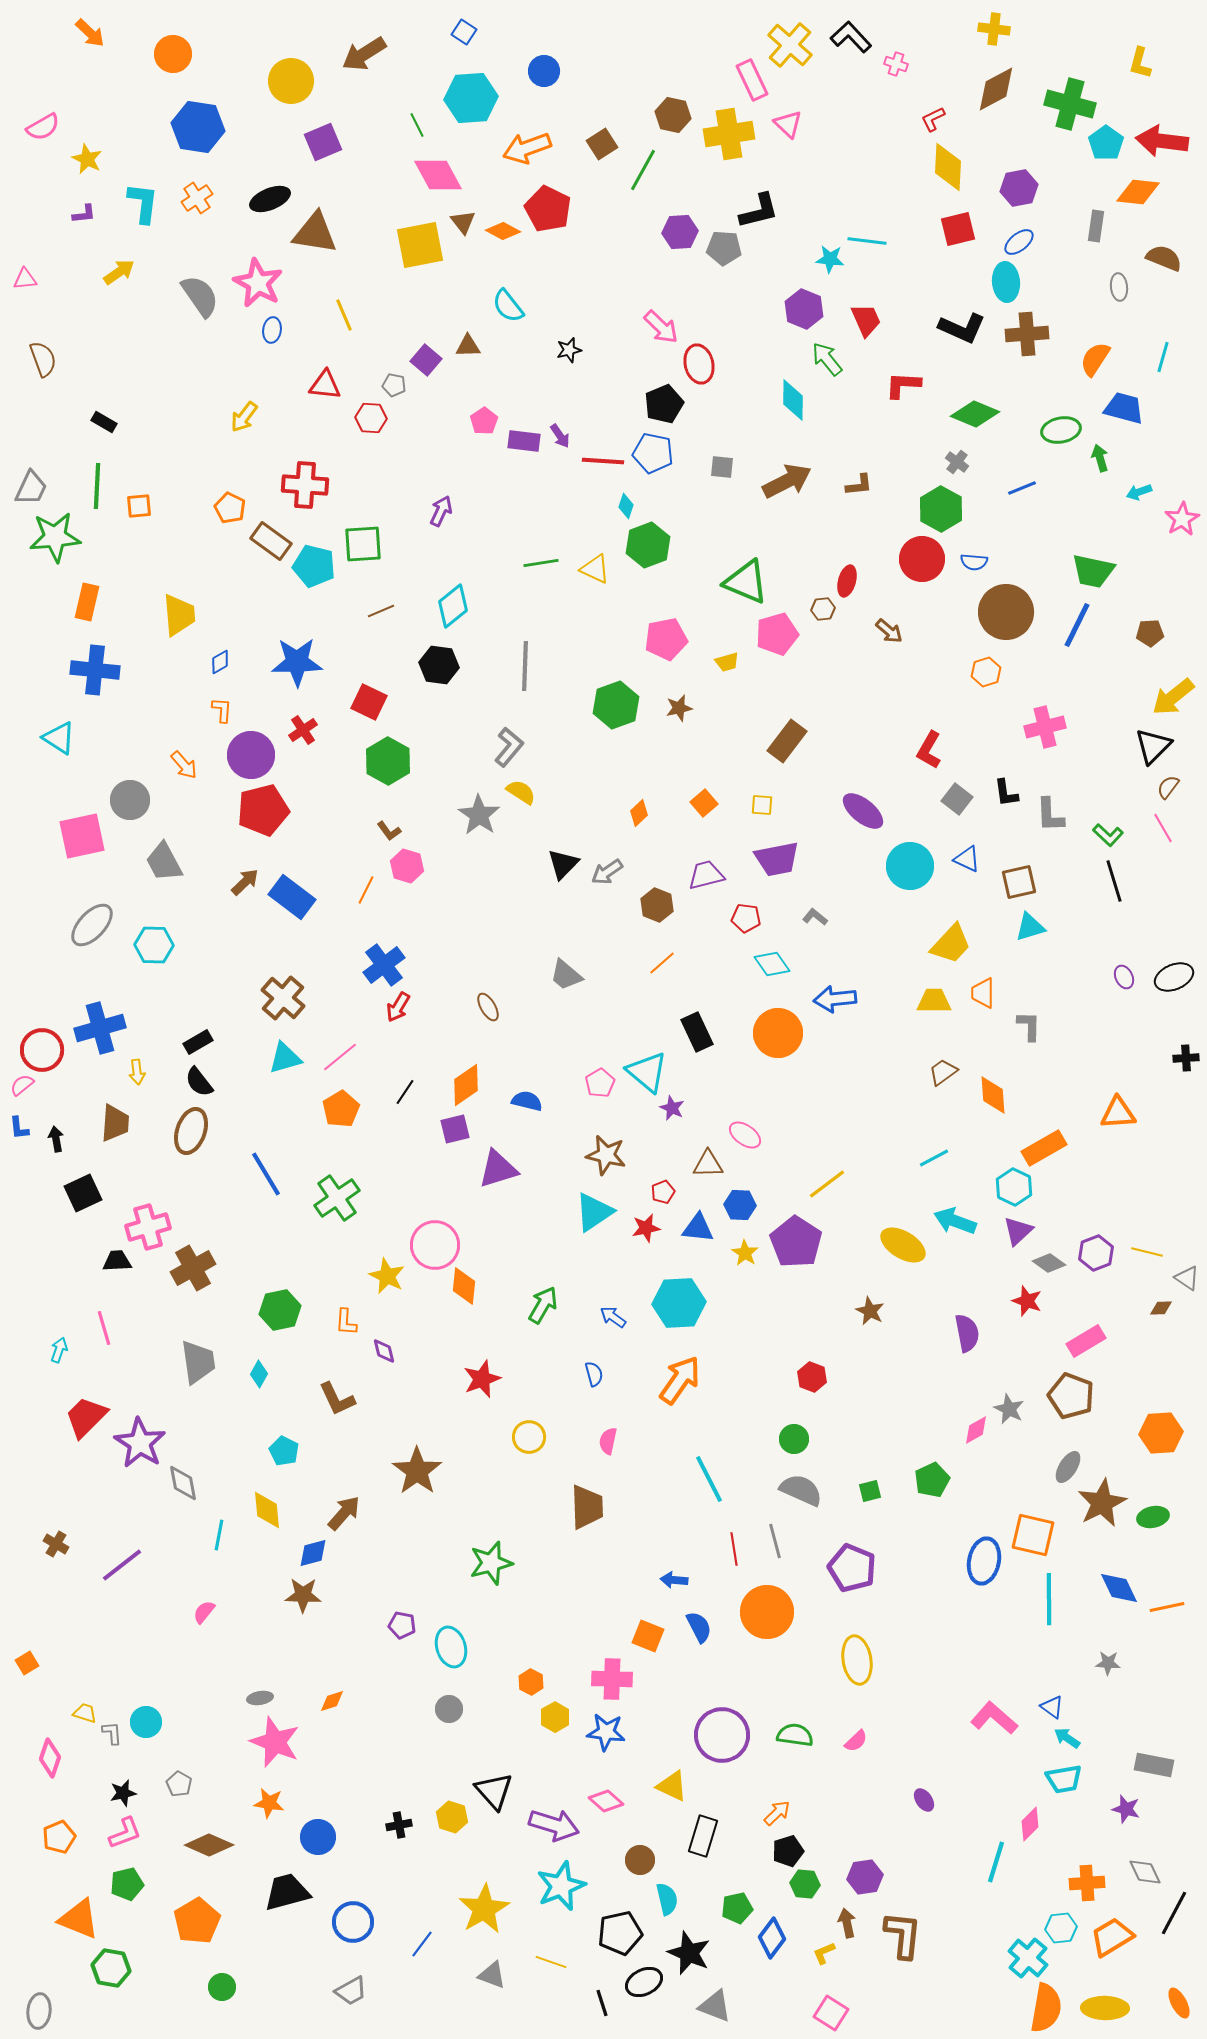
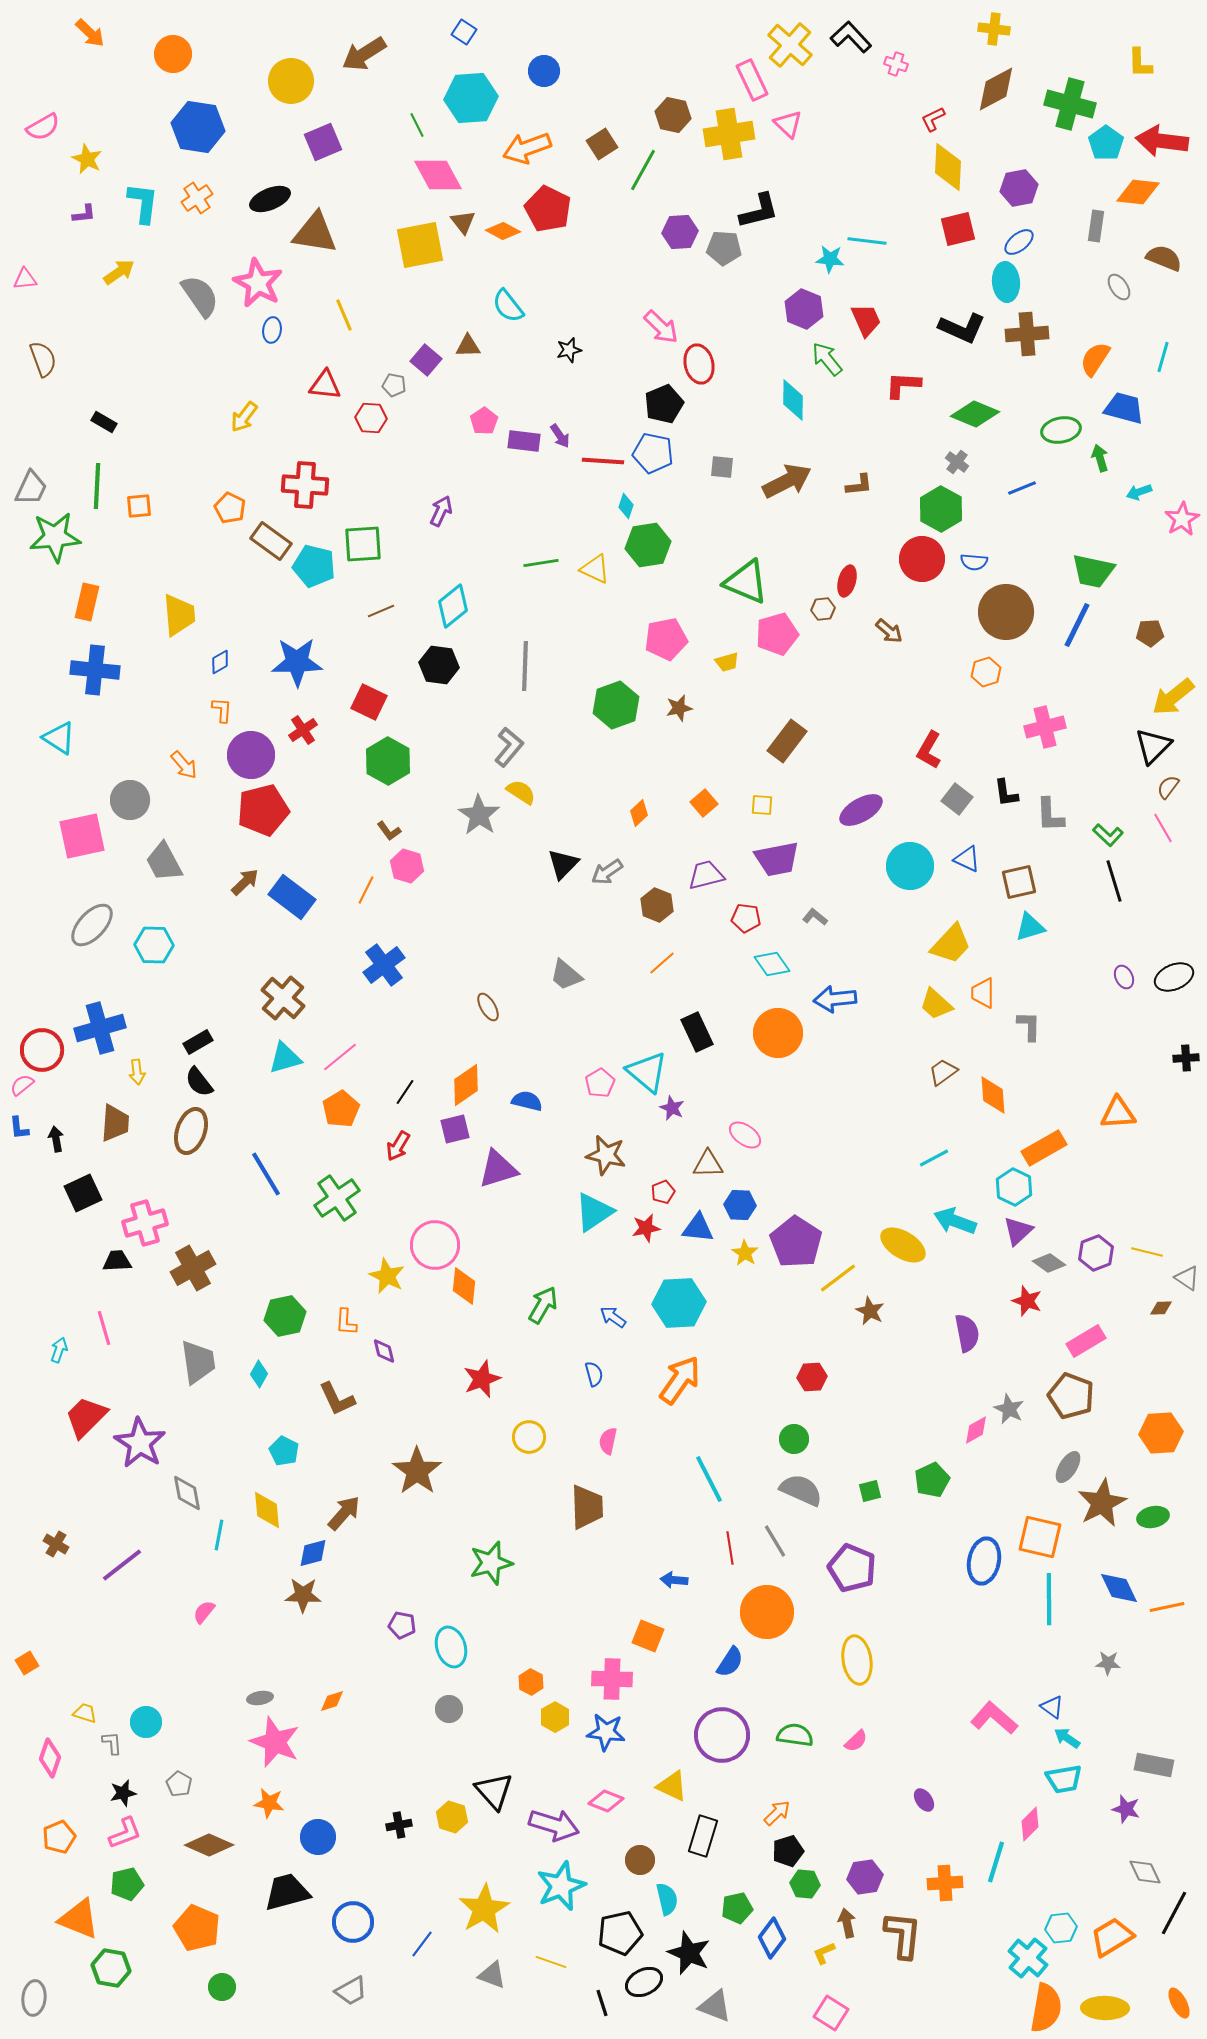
yellow L-shape at (1140, 63): rotated 16 degrees counterclockwise
gray ellipse at (1119, 287): rotated 28 degrees counterclockwise
green hexagon at (648, 545): rotated 12 degrees clockwise
purple ellipse at (863, 811): moved 2 px left, 1 px up; rotated 69 degrees counterclockwise
yellow trapezoid at (934, 1001): moved 2 px right, 3 px down; rotated 138 degrees counterclockwise
red arrow at (398, 1007): moved 139 px down
yellow line at (827, 1184): moved 11 px right, 94 px down
pink cross at (148, 1227): moved 3 px left, 4 px up
green hexagon at (280, 1310): moved 5 px right, 6 px down
red hexagon at (812, 1377): rotated 24 degrees counterclockwise
gray diamond at (183, 1483): moved 4 px right, 10 px down
orange square at (1033, 1535): moved 7 px right, 2 px down
gray line at (775, 1541): rotated 16 degrees counterclockwise
red line at (734, 1549): moved 4 px left, 1 px up
blue semicircle at (699, 1627): moved 31 px right, 35 px down; rotated 60 degrees clockwise
gray L-shape at (112, 1733): moved 10 px down
pink diamond at (606, 1801): rotated 20 degrees counterclockwise
orange cross at (1087, 1883): moved 142 px left
orange pentagon at (197, 1921): moved 7 px down; rotated 18 degrees counterclockwise
gray ellipse at (39, 2011): moved 5 px left, 13 px up
